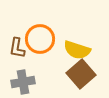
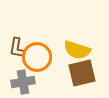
orange circle: moved 3 px left, 18 px down
brown square: moved 1 px right, 1 px up; rotated 28 degrees clockwise
